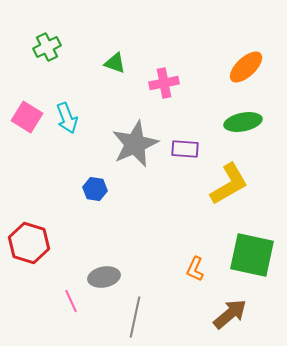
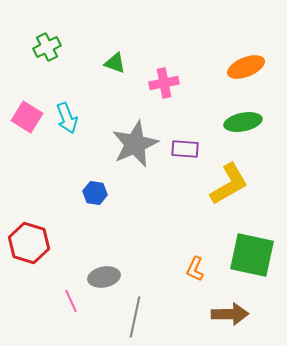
orange ellipse: rotated 21 degrees clockwise
blue hexagon: moved 4 px down
brown arrow: rotated 39 degrees clockwise
